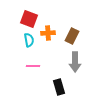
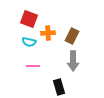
cyan semicircle: moved 2 px down; rotated 112 degrees clockwise
gray arrow: moved 2 px left, 1 px up
